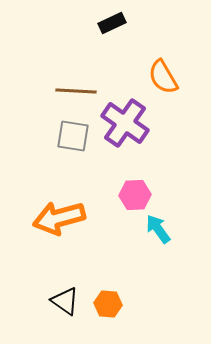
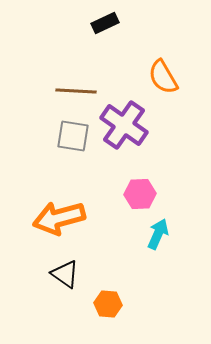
black rectangle: moved 7 px left
purple cross: moved 1 px left, 2 px down
pink hexagon: moved 5 px right, 1 px up
cyan arrow: moved 5 px down; rotated 60 degrees clockwise
black triangle: moved 27 px up
